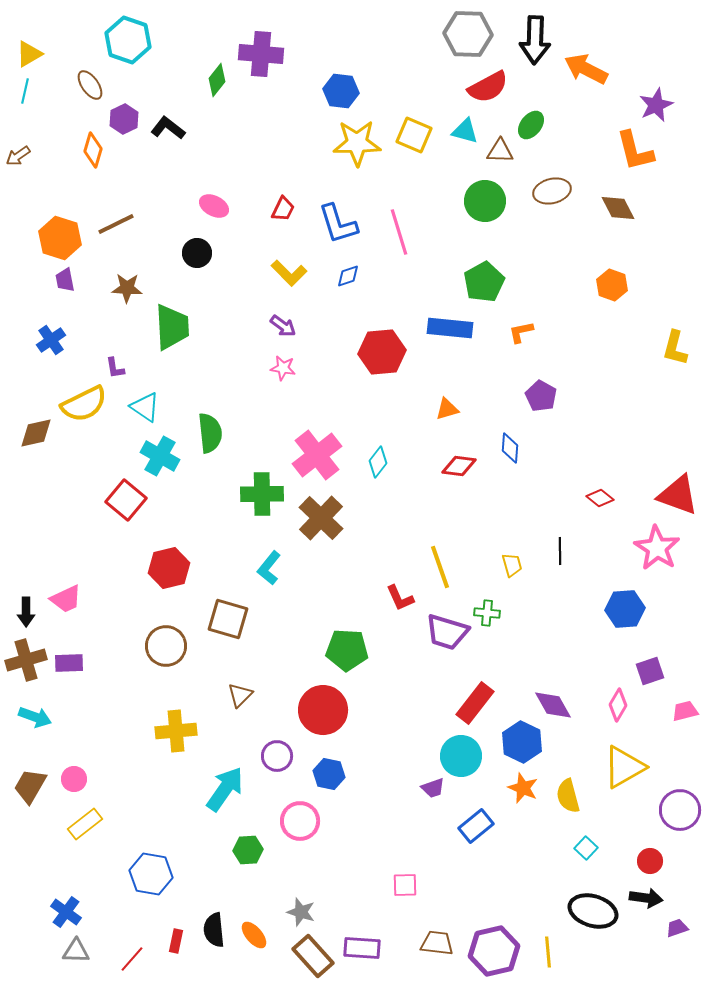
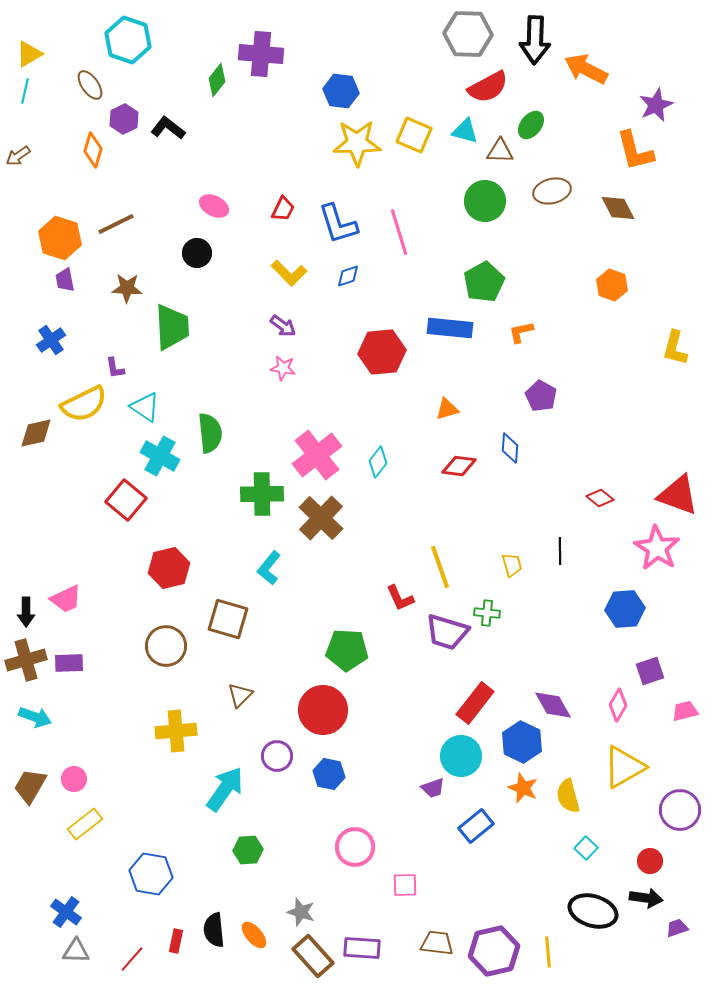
pink circle at (300, 821): moved 55 px right, 26 px down
